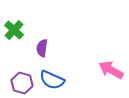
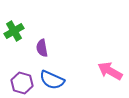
green cross: moved 1 px down; rotated 18 degrees clockwise
purple semicircle: rotated 18 degrees counterclockwise
pink arrow: moved 1 px left, 1 px down
